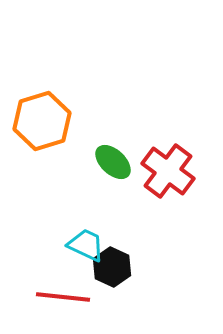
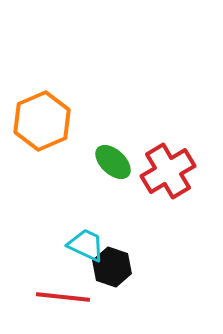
orange hexagon: rotated 6 degrees counterclockwise
red cross: rotated 22 degrees clockwise
black hexagon: rotated 6 degrees counterclockwise
